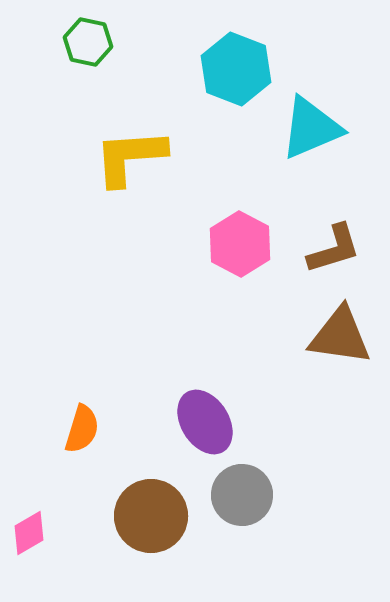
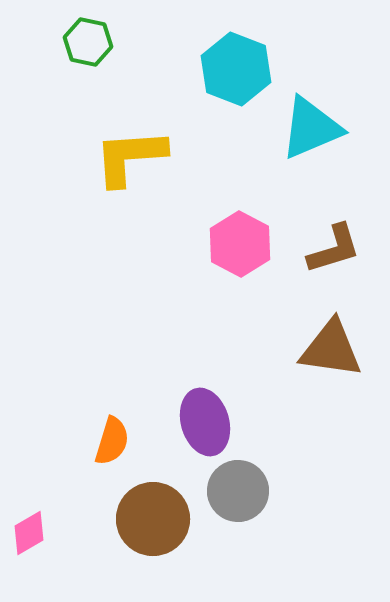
brown triangle: moved 9 px left, 13 px down
purple ellipse: rotated 16 degrees clockwise
orange semicircle: moved 30 px right, 12 px down
gray circle: moved 4 px left, 4 px up
brown circle: moved 2 px right, 3 px down
